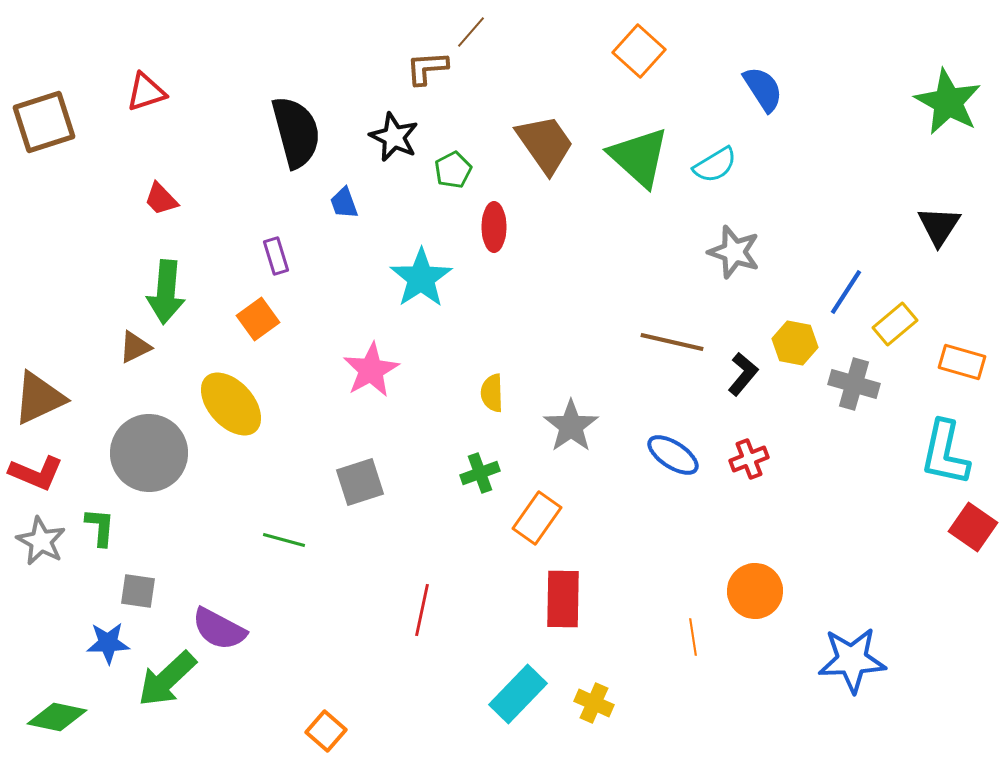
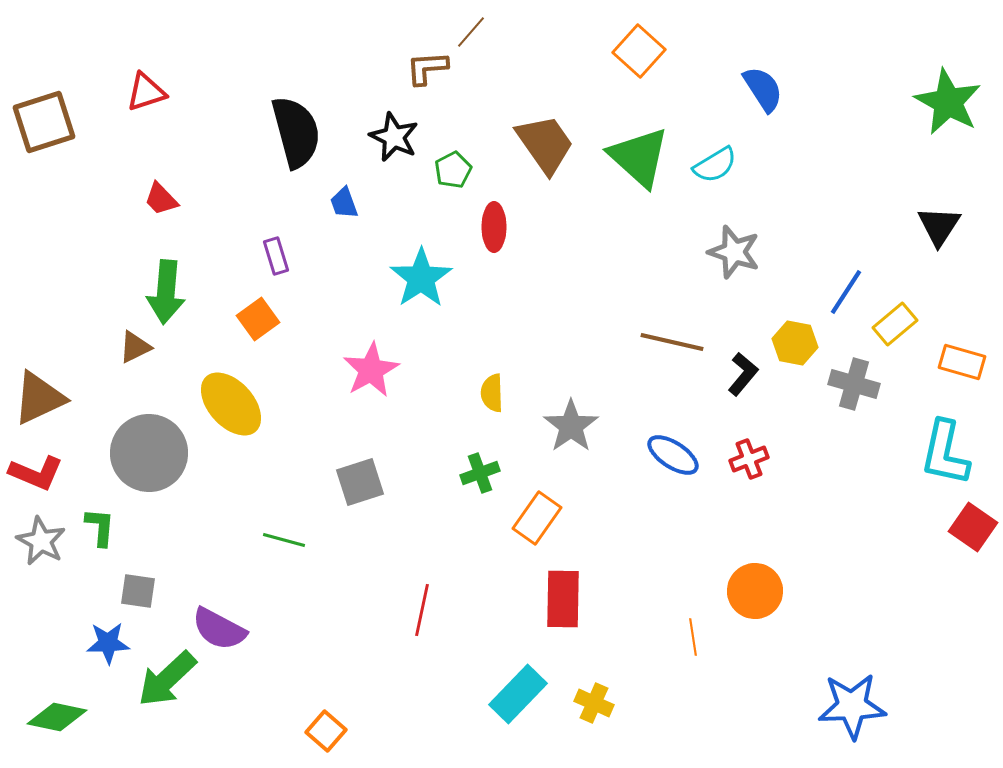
blue star at (852, 660): moved 46 px down
